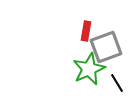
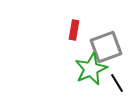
red rectangle: moved 12 px left, 1 px up
green star: moved 2 px right
